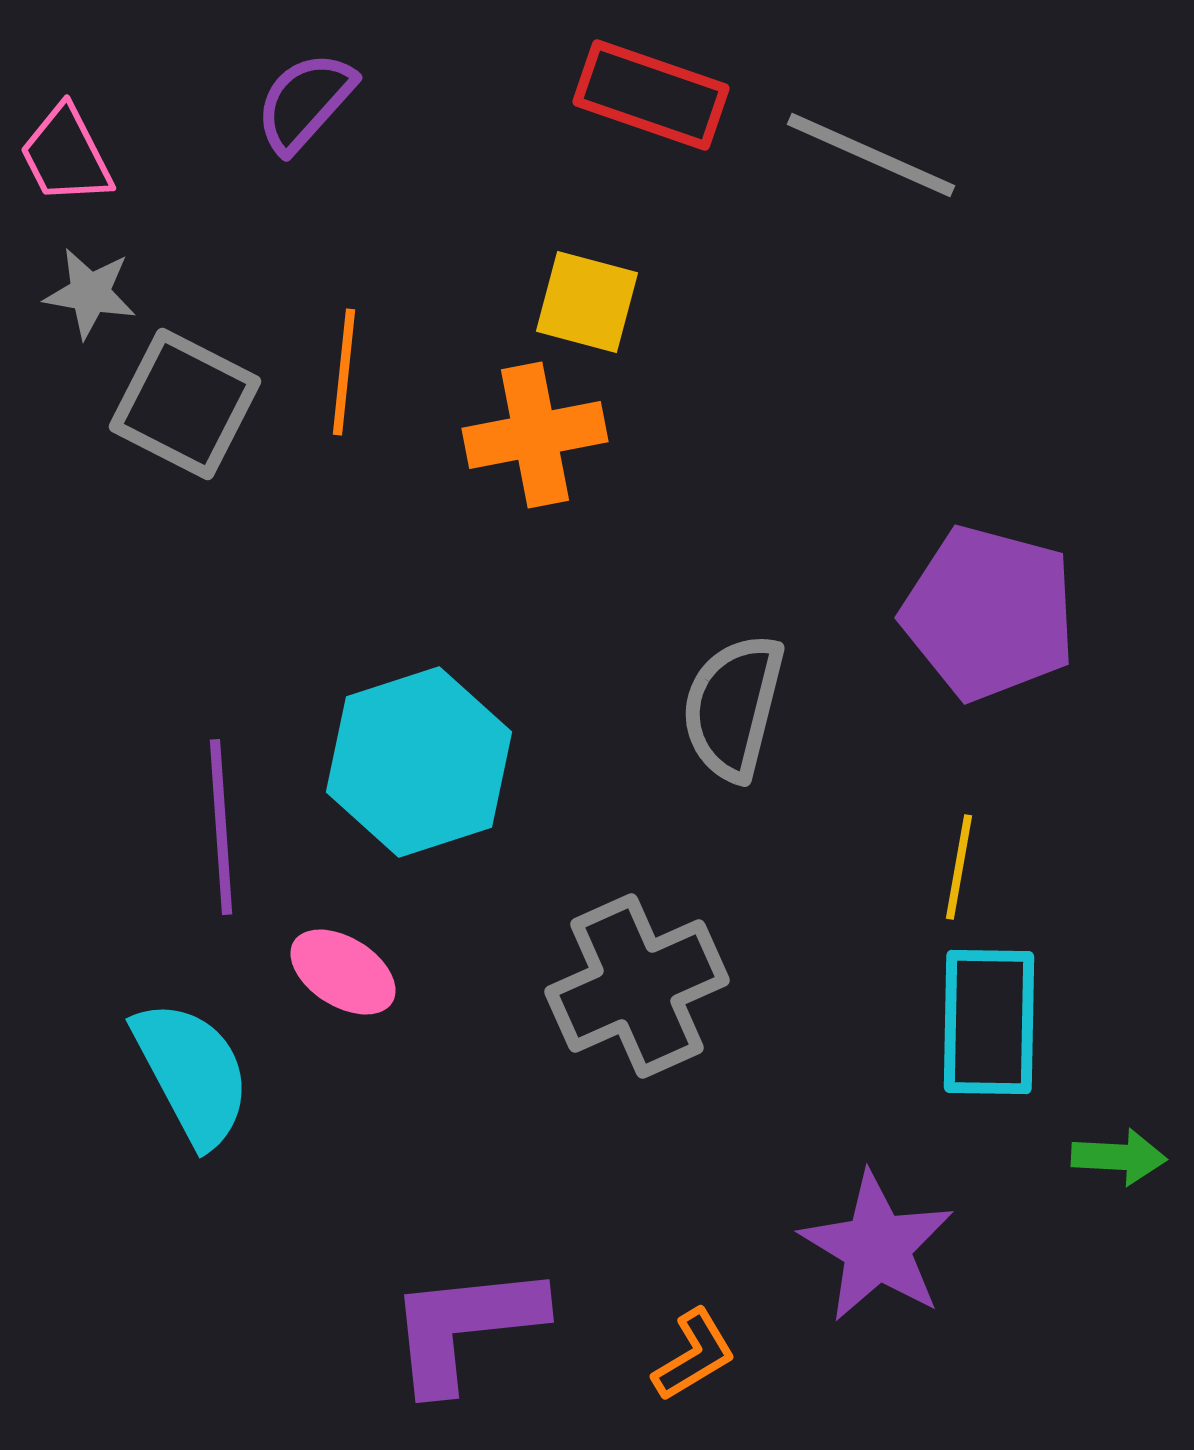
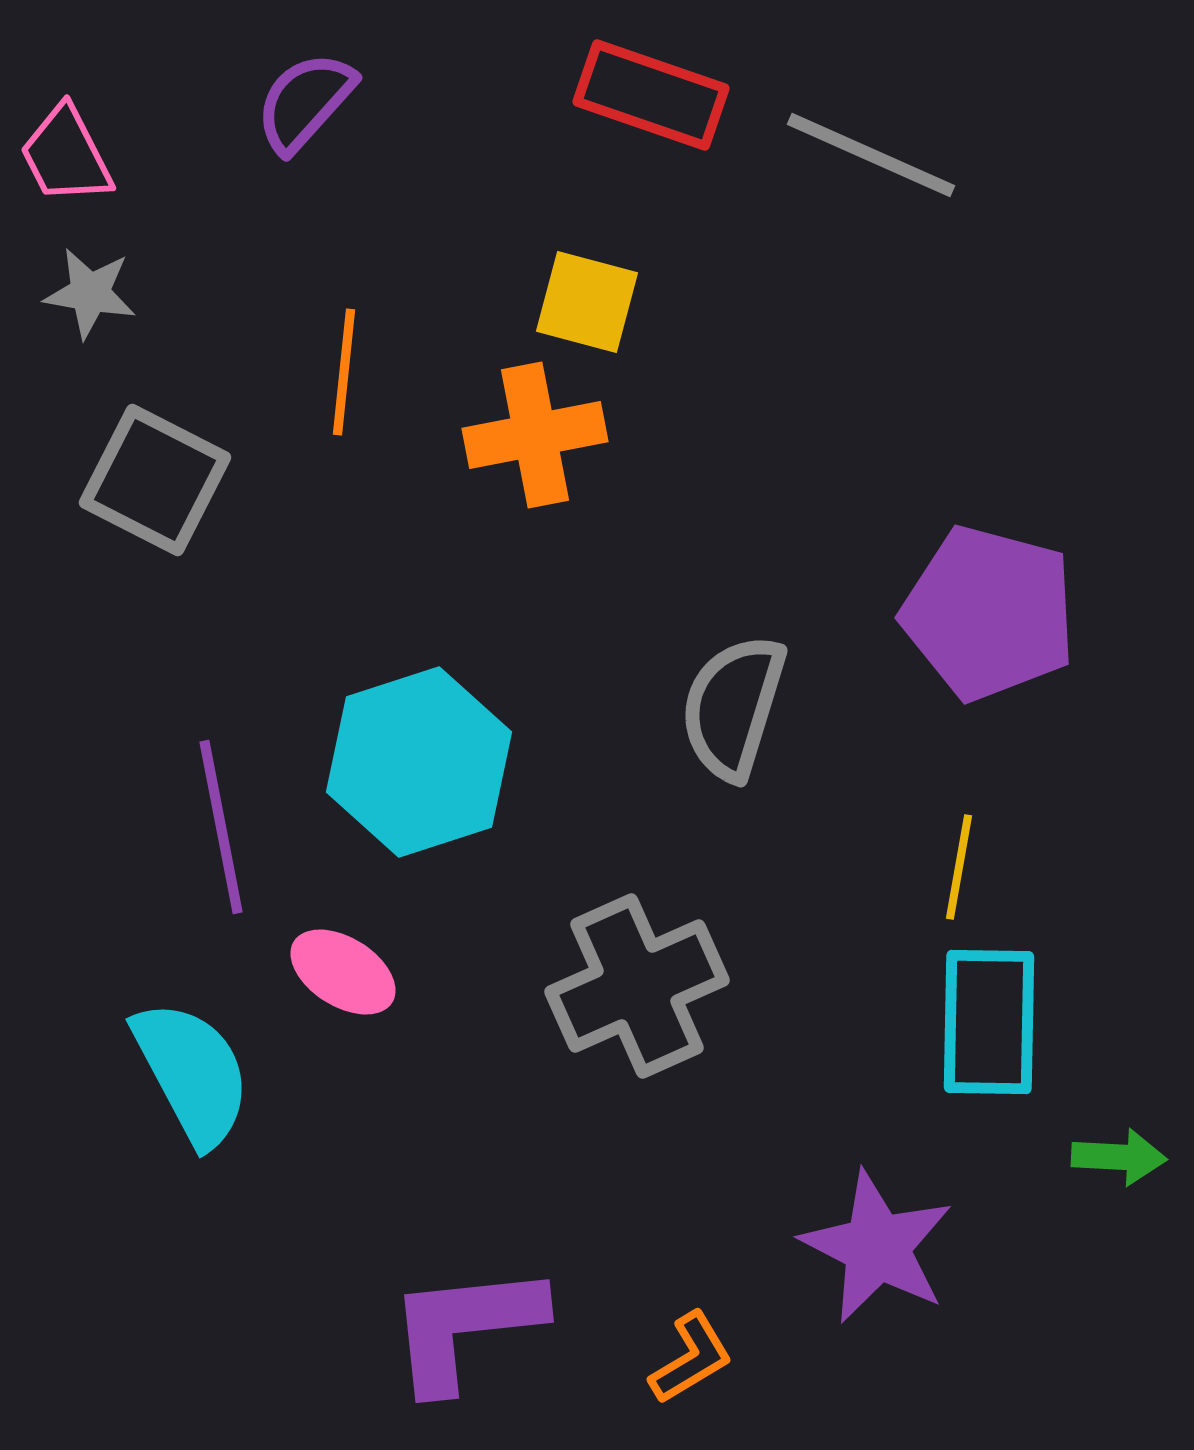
gray square: moved 30 px left, 76 px down
gray semicircle: rotated 3 degrees clockwise
purple line: rotated 7 degrees counterclockwise
purple star: rotated 4 degrees counterclockwise
orange L-shape: moved 3 px left, 3 px down
